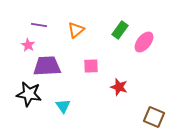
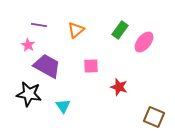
purple trapezoid: rotated 32 degrees clockwise
